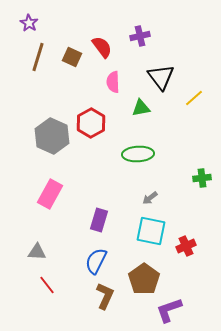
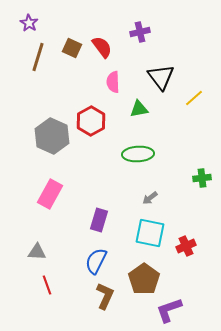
purple cross: moved 4 px up
brown square: moved 9 px up
green triangle: moved 2 px left, 1 px down
red hexagon: moved 2 px up
cyan square: moved 1 px left, 2 px down
red line: rotated 18 degrees clockwise
